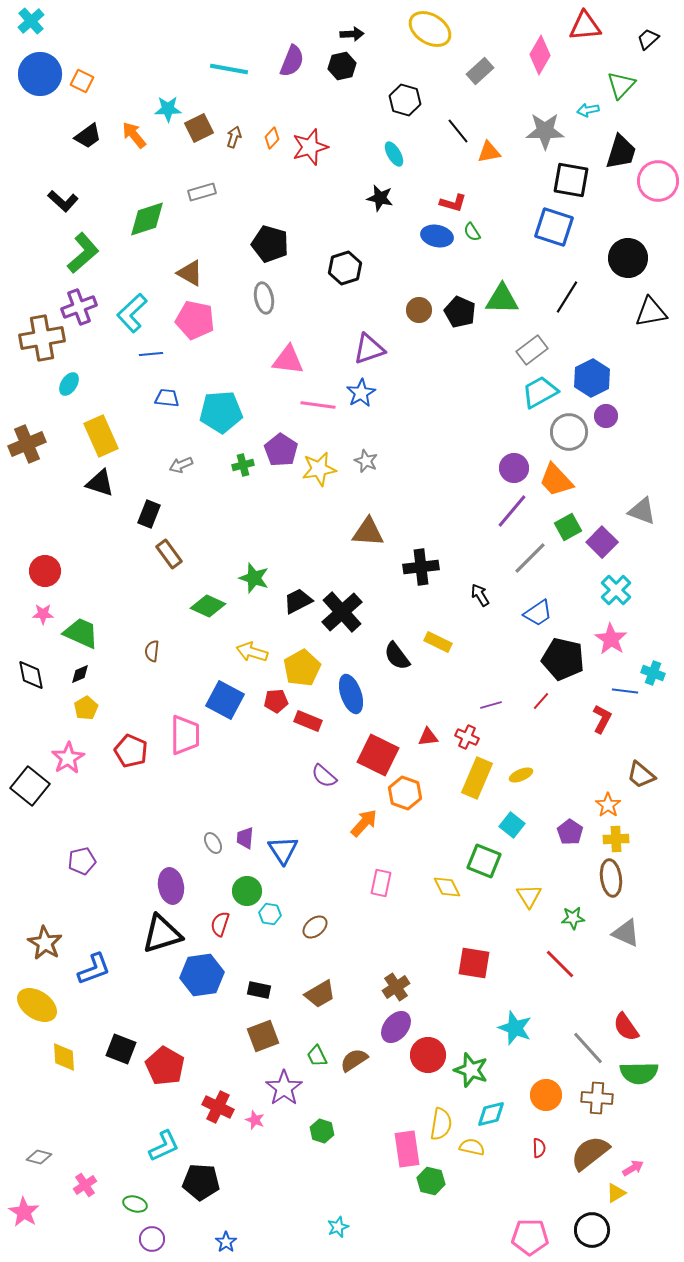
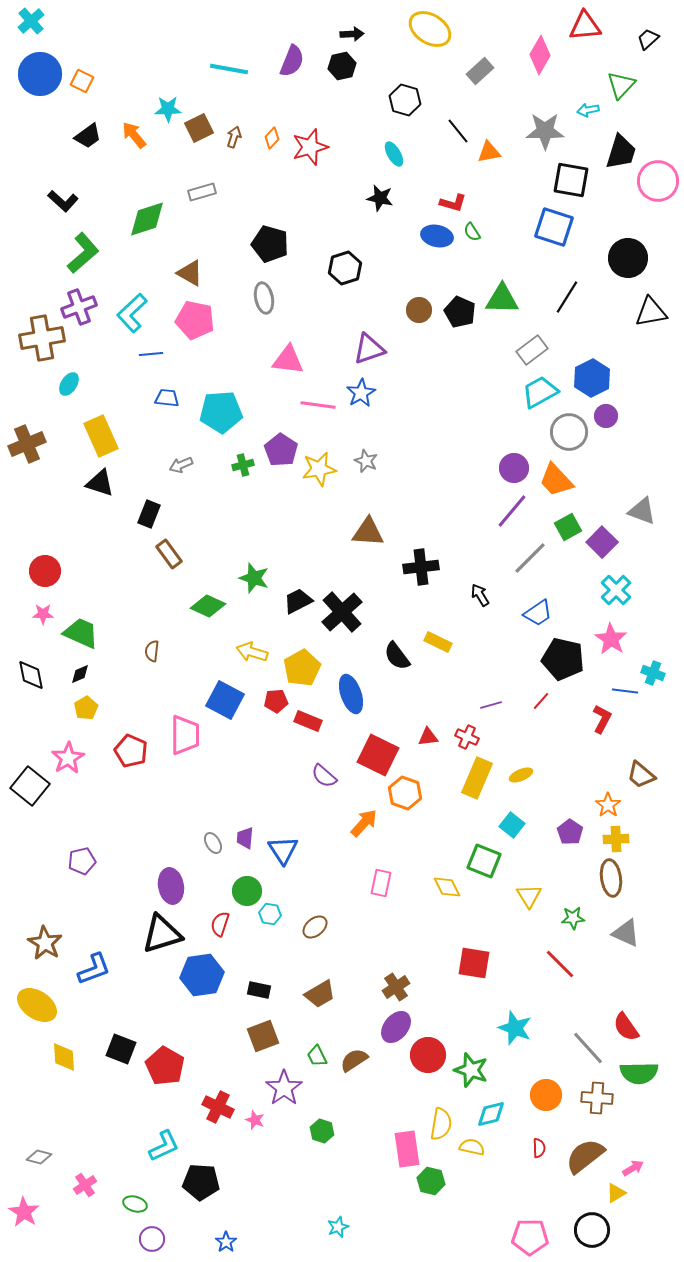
brown semicircle at (590, 1153): moved 5 px left, 3 px down
